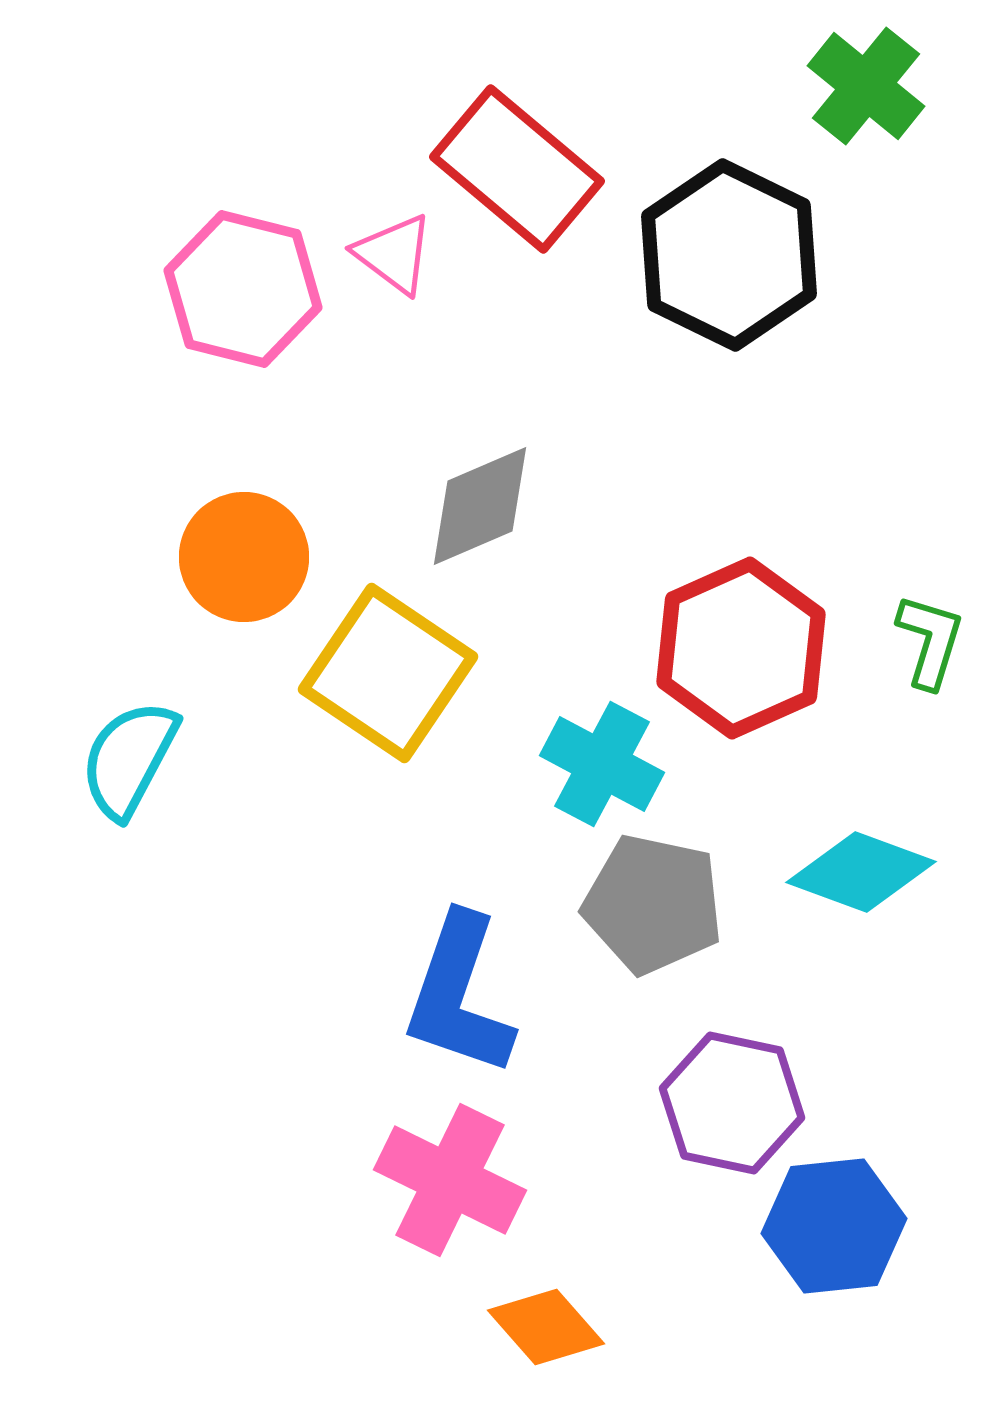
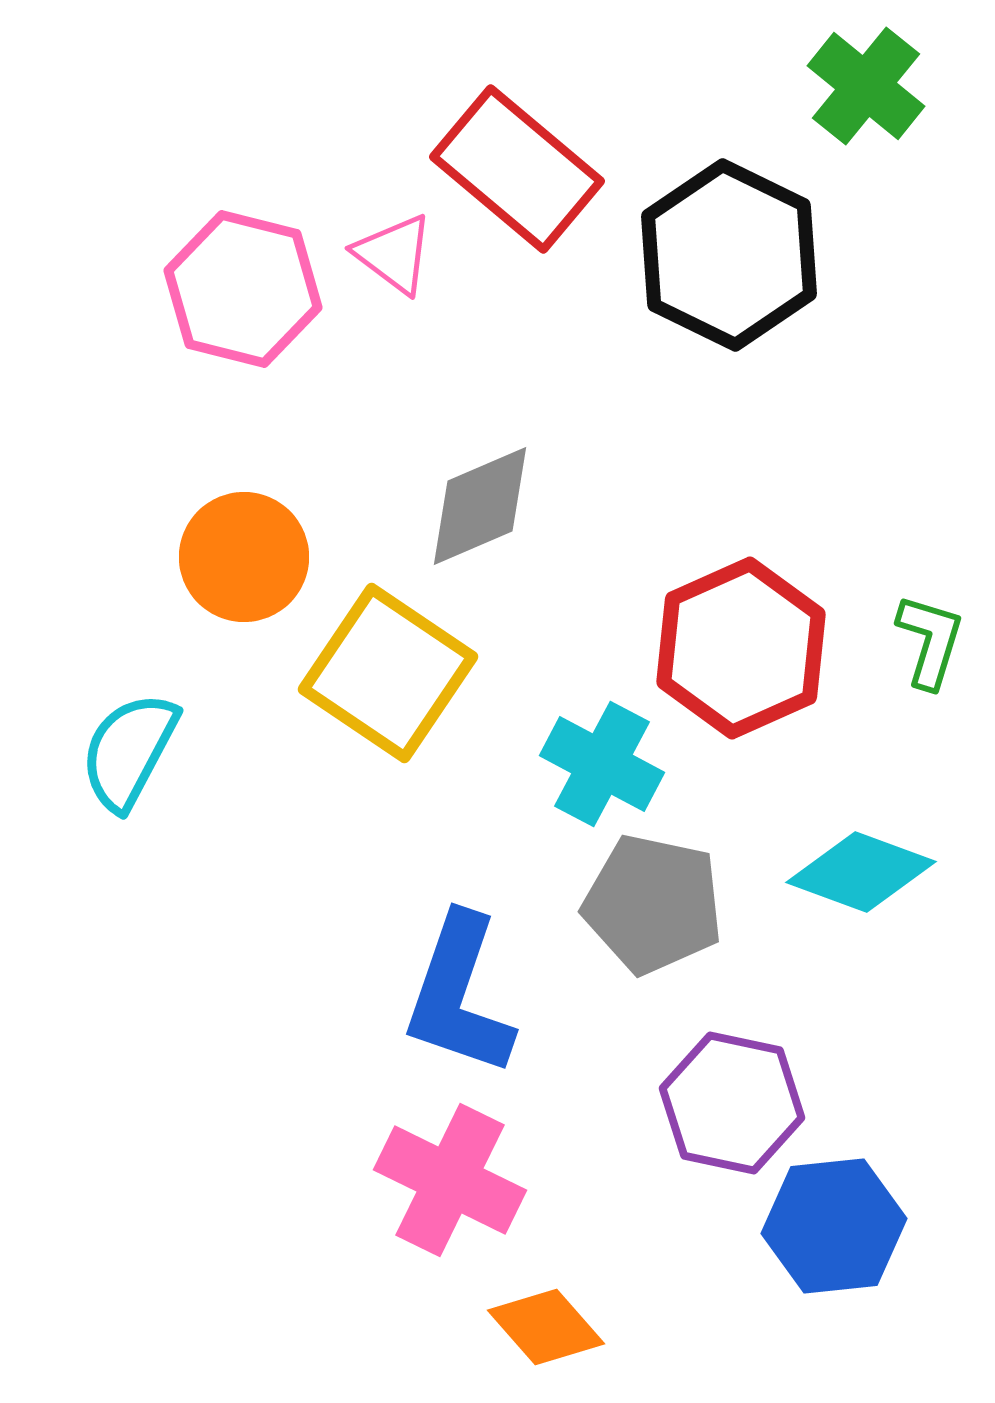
cyan semicircle: moved 8 px up
